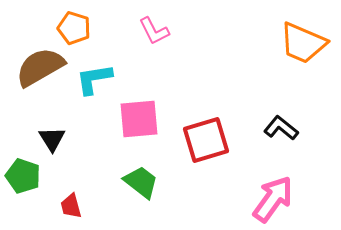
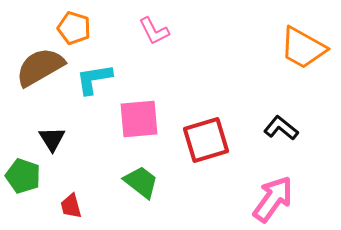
orange trapezoid: moved 5 px down; rotated 6 degrees clockwise
